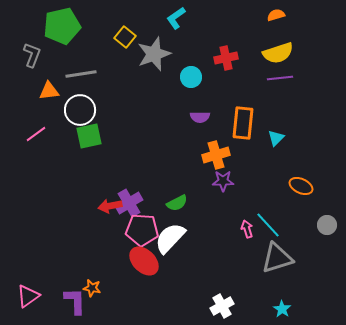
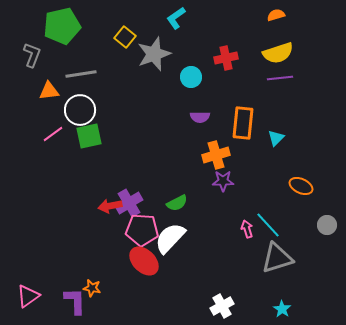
pink line: moved 17 px right
